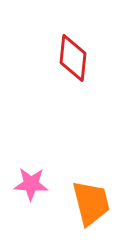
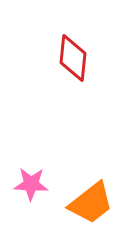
orange trapezoid: rotated 66 degrees clockwise
